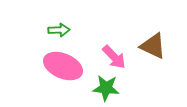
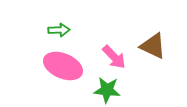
green star: moved 1 px right, 2 px down
